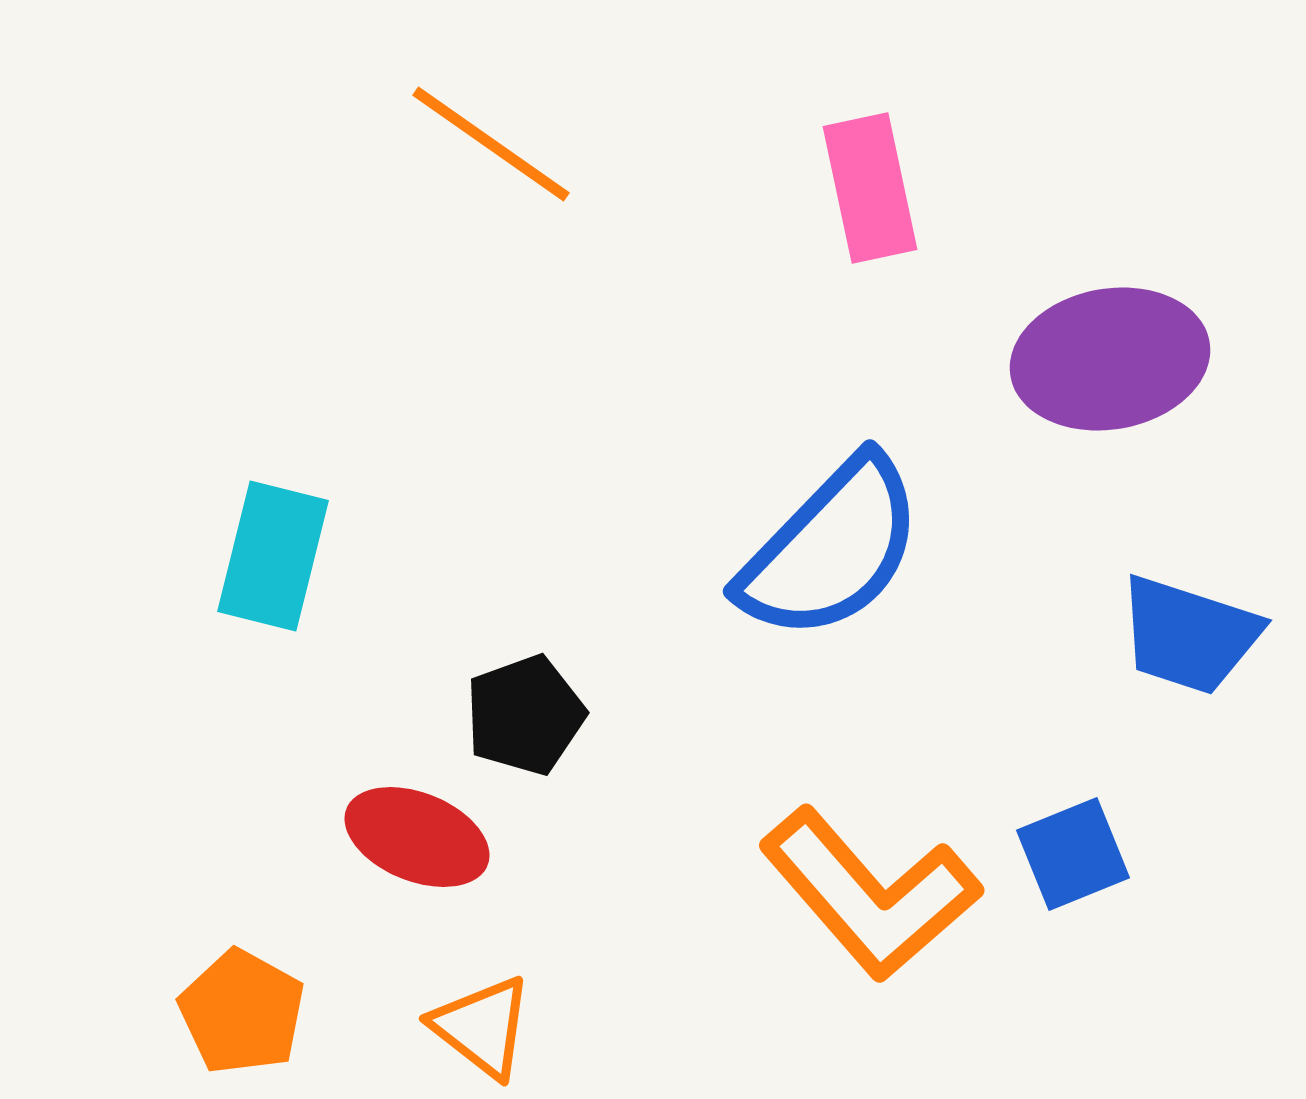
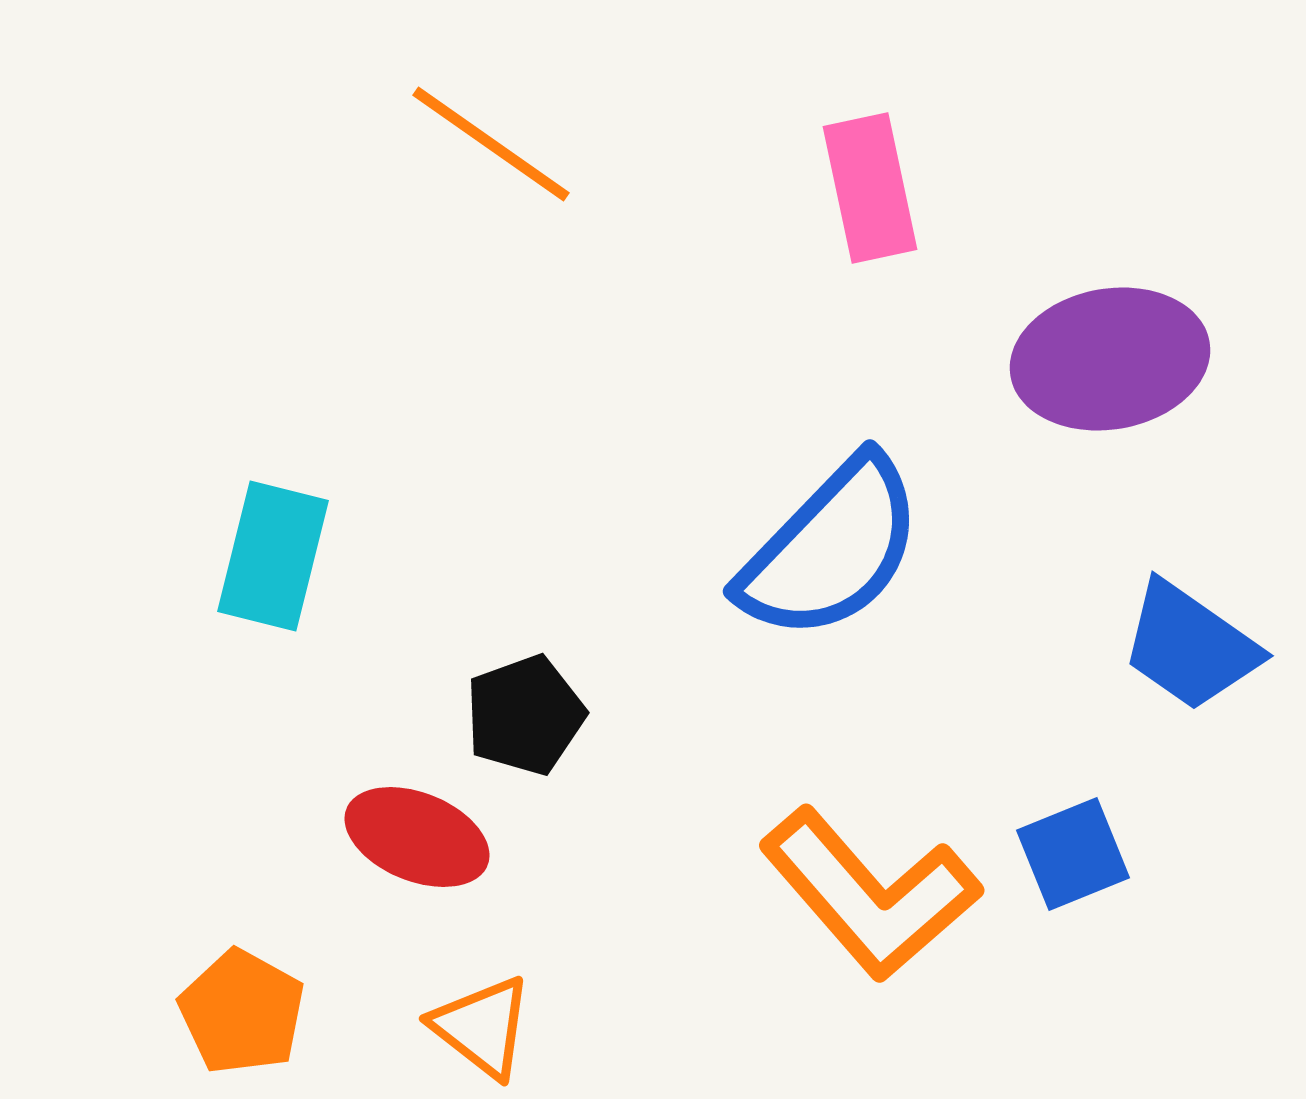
blue trapezoid: moved 1 px right, 11 px down; rotated 17 degrees clockwise
